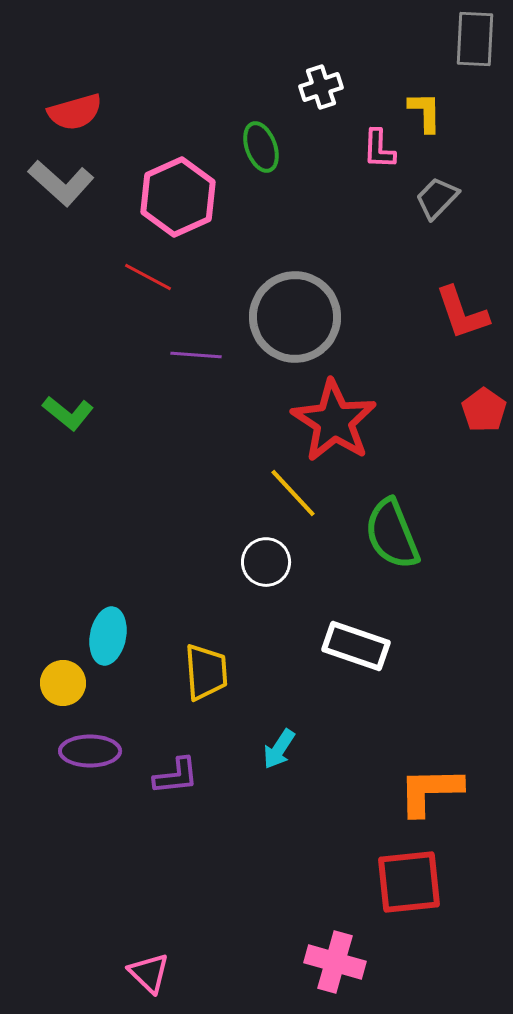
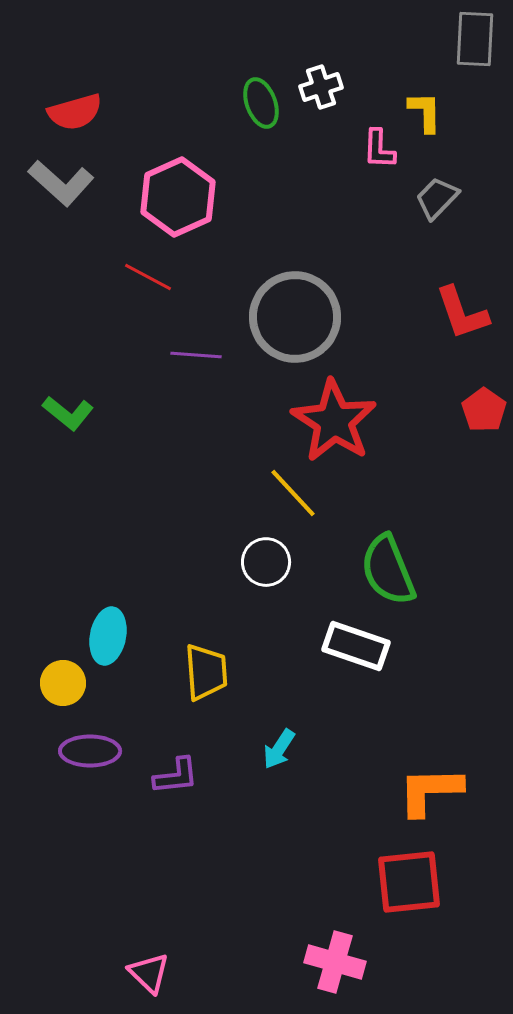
green ellipse: moved 44 px up
green semicircle: moved 4 px left, 36 px down
